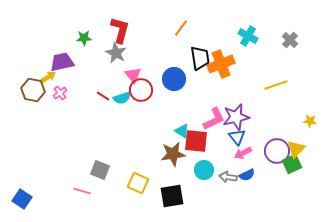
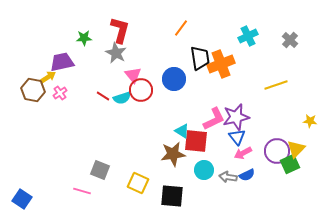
cyan cross: rotated 36 degrees clockwise
green square: moved 2 px left
black square: rotated 15 degrees clockwise
